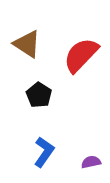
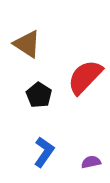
red semicircle: moved 4 px right, 22 px down
